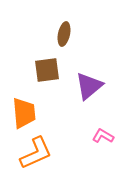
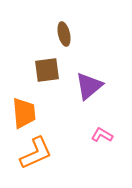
brown ellipse: rotated 25 degrees counterclockwise
pink L-shape: moved 1 px left, 1 px up
